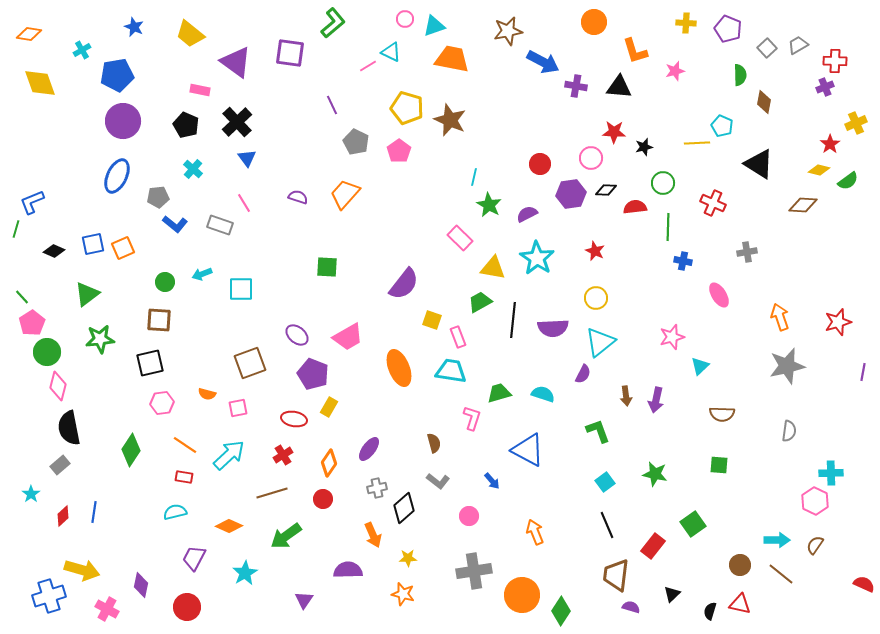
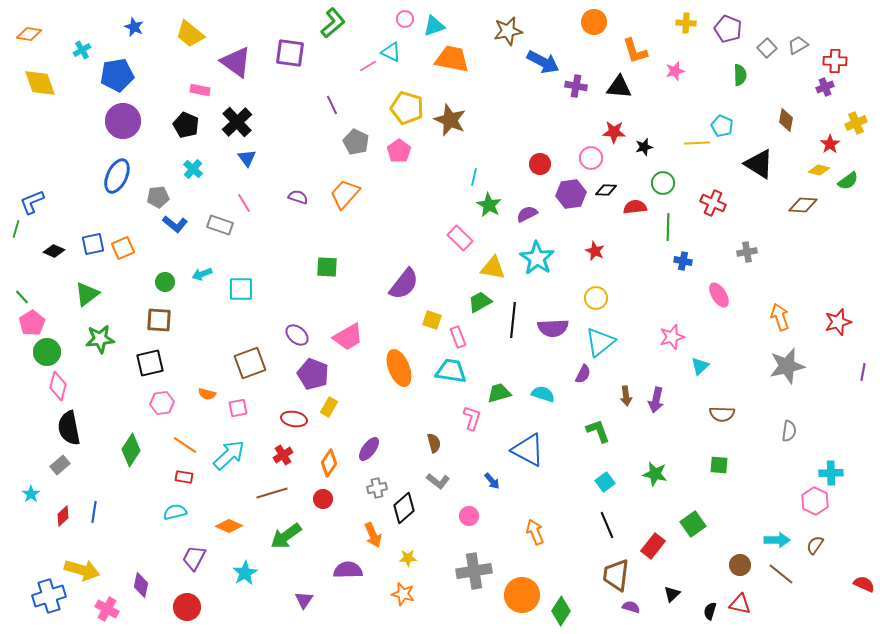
brown diamond at (764, 102): moved 22 px right, 18 px down
